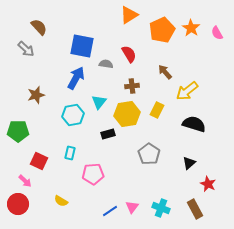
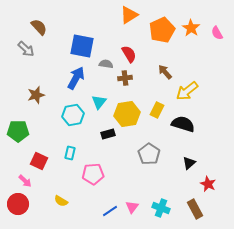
brown cross: moved 7 px left, 8 px up
black semicircle: moved 11 px left
